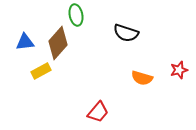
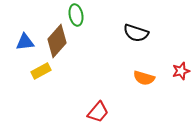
black semicircle: moved 10 px right
brown diamond: moved 1 px left, 2 px up
red star: moved 2 px right, 1 px down
orange semicircle: moved 2 px right
